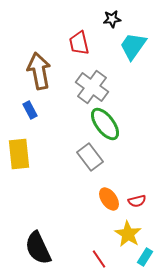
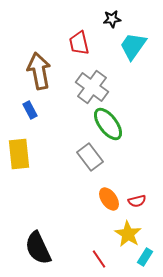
green ellipse: moved 3 px right
